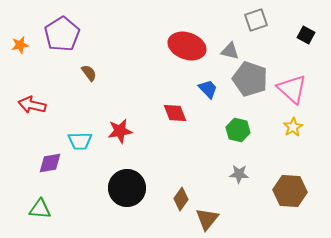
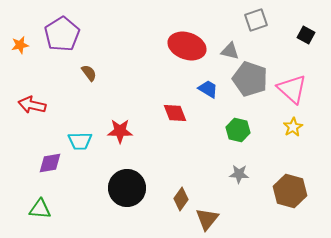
blue trapezoid: rotated 15 degrees counterclockwise
red star: rotated 10 degrees clockwise
brown hexagon: rotated 12 degrees clockwise
